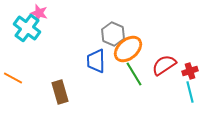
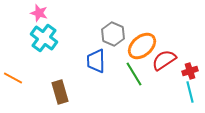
cyan cross: moved 17 px right, 10 px down
orange ellipse: moved 14 px right, 3 px up
red semicircle: moved 5 px up
